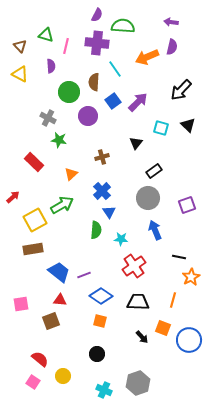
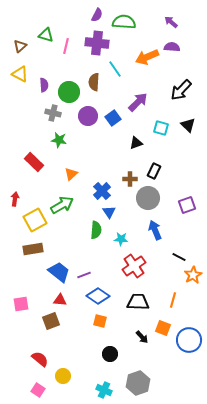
purple arrow at (171, 22): rotated 32 degrees clockwise
green semicircle at (123, 26): moved 1 px right, 4 px up
brown triangle at (20, 46): rotated 32 degrees clockwise
purple semicircle at (172, 47): rotated 98 degrees counterclockwise
purple semicircle at (51, 66): moved 7 px left, 19 px down
blue square at (113, 101): moved 17 px down
gray cross at (48, 118): moved 5 px right, 5 px up; rotated 14 degrees counterclockwise
black triangle at (136, 143): rotated 32 degrees clockwise
brown cross at (102, 157): moved 28 px right, 22 px down; rotated 16 degrees clockwise
black rectangle at (154, 171): rotated 28 degrees counterclockwise
red arrow at (13, 197): moved 2 px right, 2 px down; rotated 40 degrees counterclockwise
black line at (179, 257): rotated 16 degrees clockwise
orange star at (191, 277): moved 2 px right, 2 px up
blue diamond at (101, 296): moved 3 px left
black circle at (97, 354): moved 13 px right
pink square at (33, 382): moved 5 px right, 8 px down
